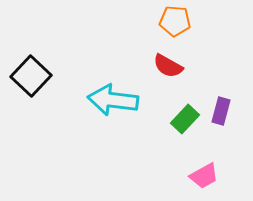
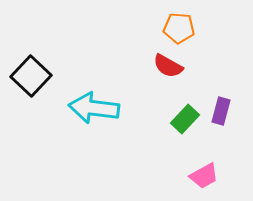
orange pentagon: moved 4 px right, 7 px down
cyan arrow: moved 19 px left, 8 px down
